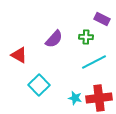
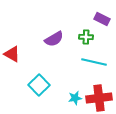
purple semicircle: rotated 18 degrees clockwise
red triangle: moved 7 px left, 1 px up
cyan line: rotated 40 degrees clockwise
cyan star: rotated 24 degrees counterclockwise
